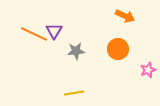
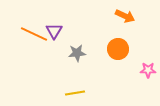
gray star: moved 1 px right, 2 px down
pink star: rotated 21 degrees clockwise
yellow line: moved 1 px right
